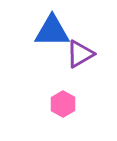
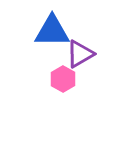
pink hexagon: moved 25 px up
